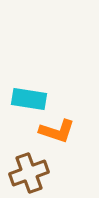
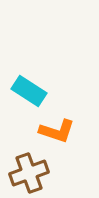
cyan rectangle: moved 8 px up; rotated 24 degrees clockwise
